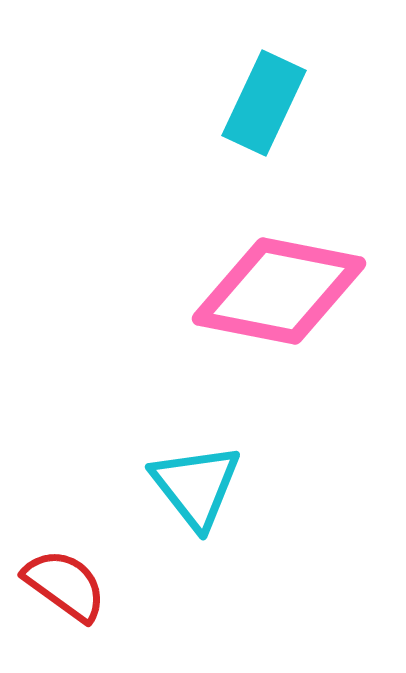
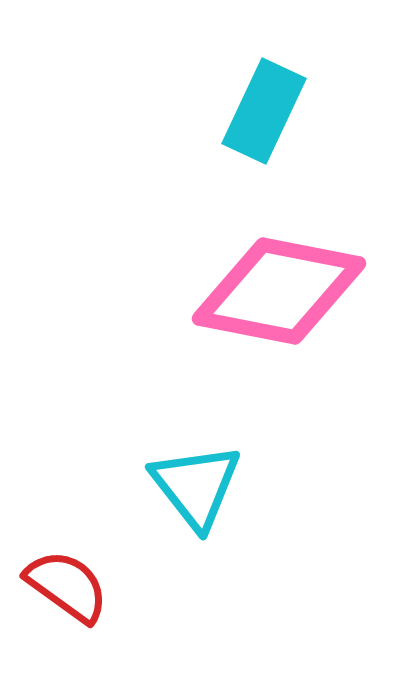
cyan rectangle: moved 8 px down
red semicircle: moved 2 px right, 1 px down
